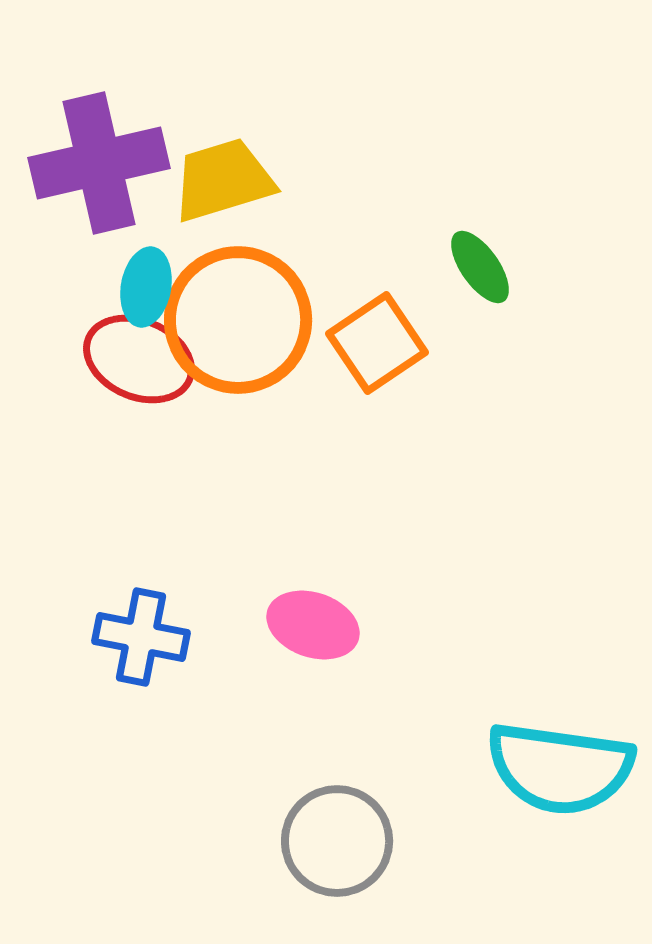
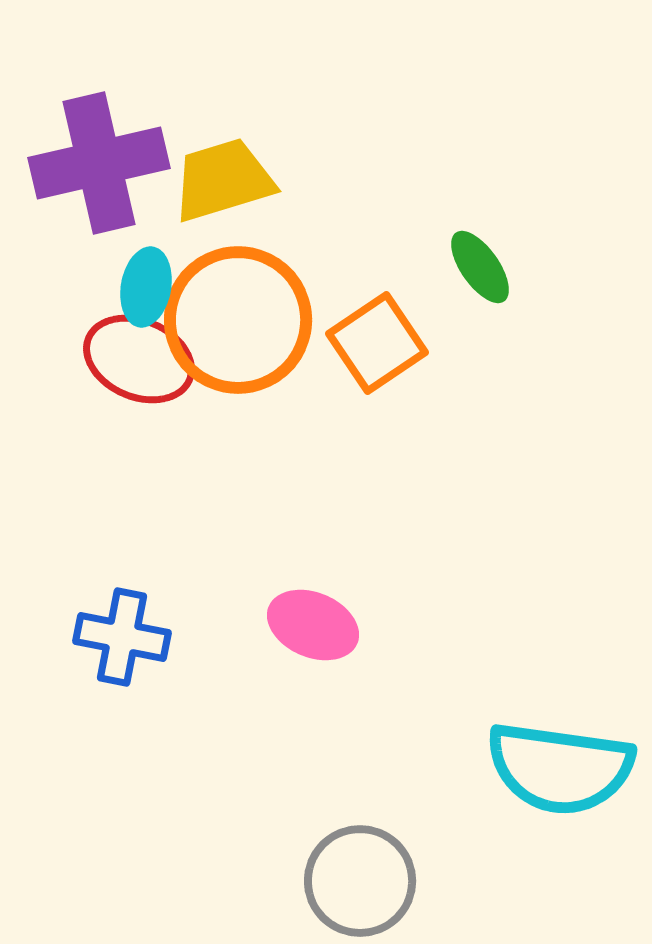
pink ellipse: rotated 4 degrees clockwise
blue cross: moved 19 px left
gray circle: moved 23 px right, 40 px down
